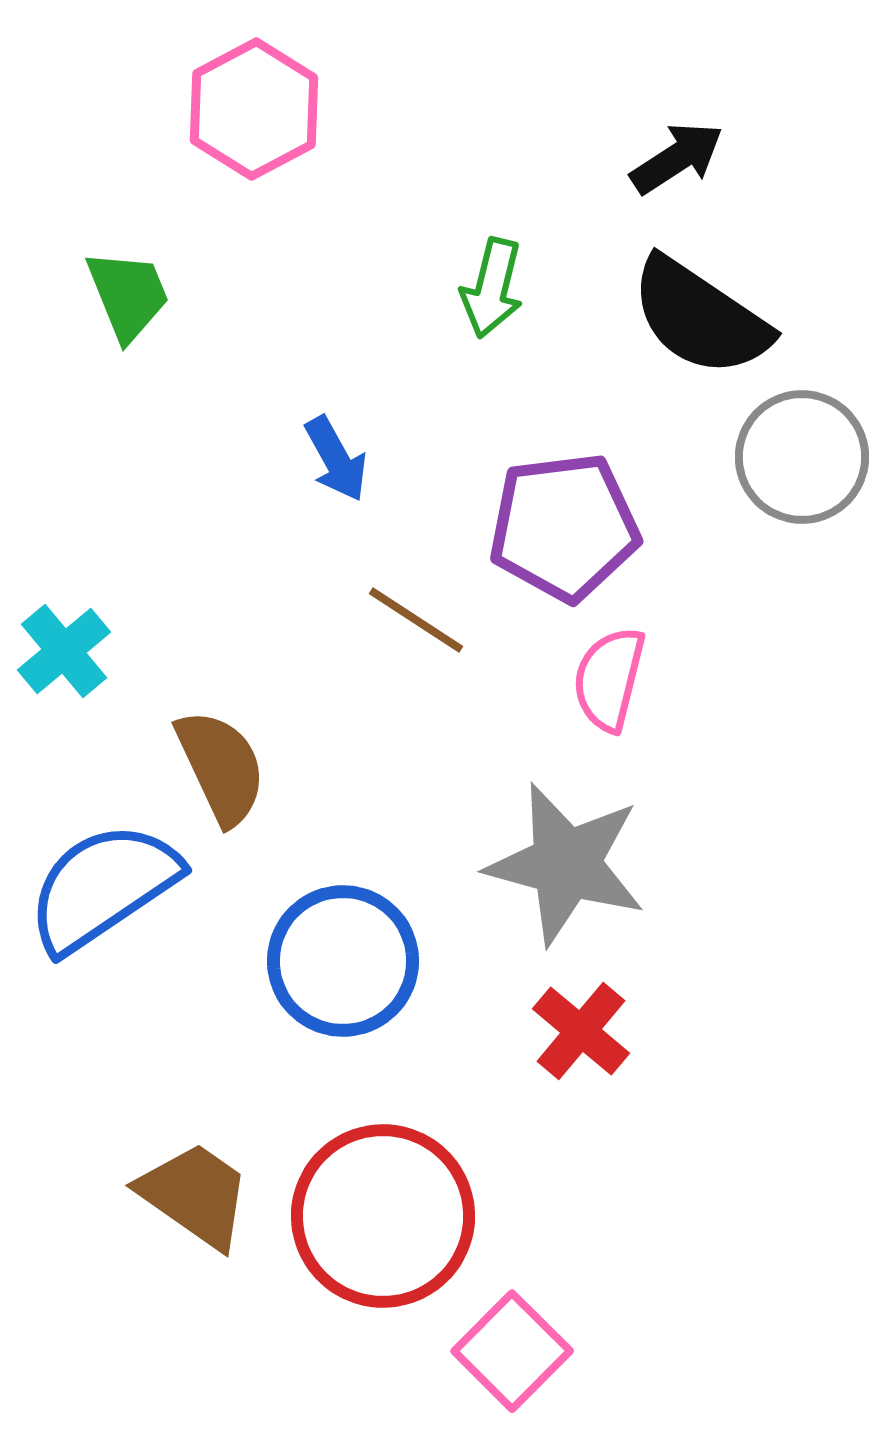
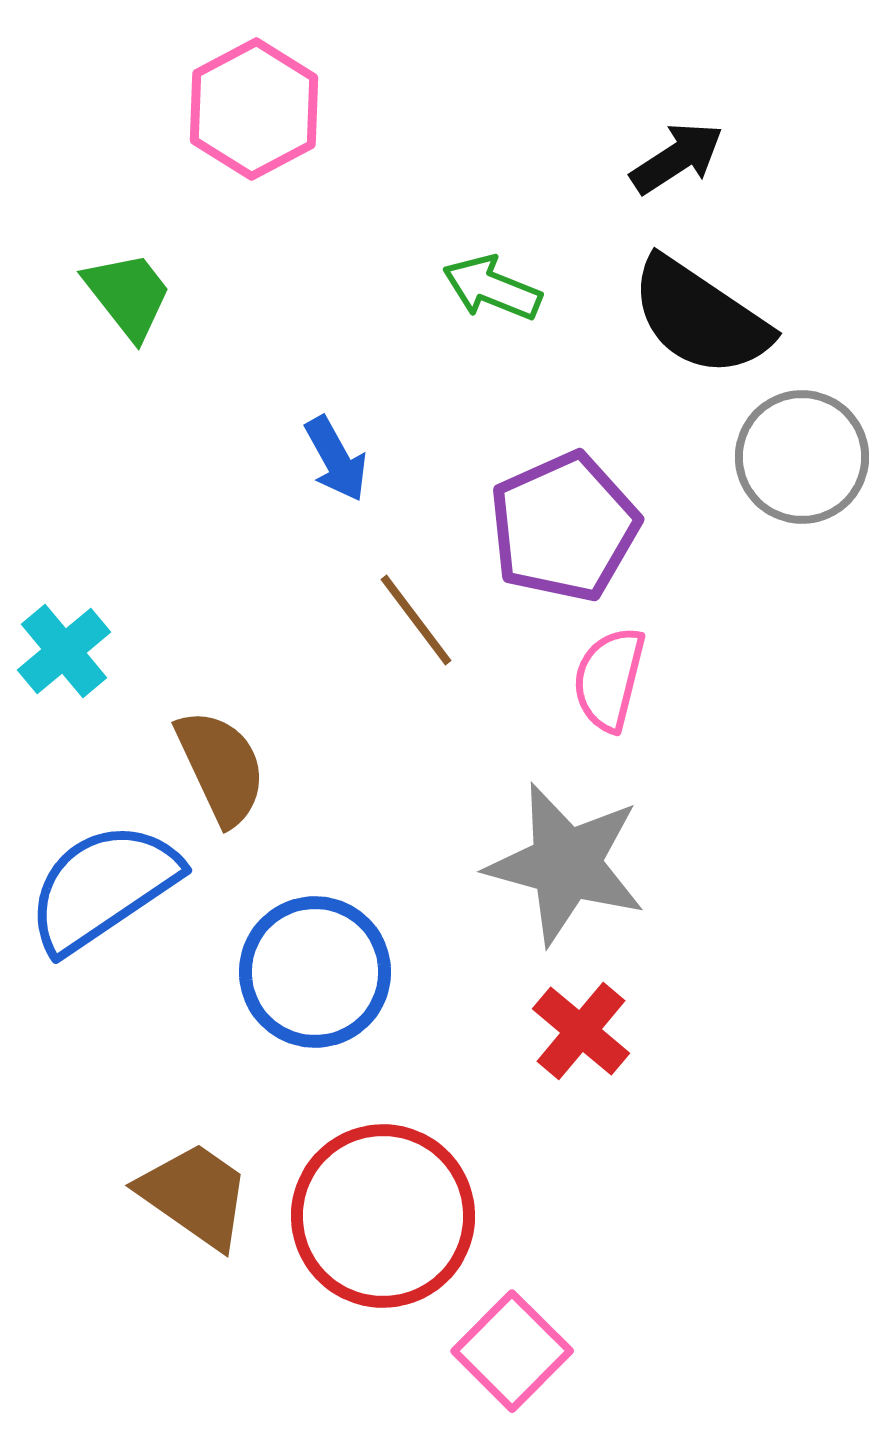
green arrow: rotated 98 degrees clockwise
green trapezoid: rotated 16 degrees counterclockwise
purple pentagon: rotated 17 degrees counterclockwise
brown line: rotated 20 degrees clockwise
blue circle: moved 28 px left, 11 px down
